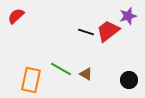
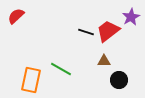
purple star: moved 3 px right, 1 px down; rotated 12 degrees counterclockwise
brown triangle: moved 18 px right, 13 px up; rotated 32 degrees counterclockwise
black circle: moved 10 px left
